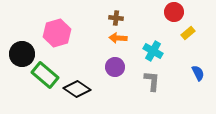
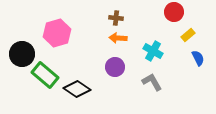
yellow rectangle: moved 2 px down
blue semicircle: moved 15 px up
gray L-shape: moved 1 px down; rotated 35 degrees counterclockwise
